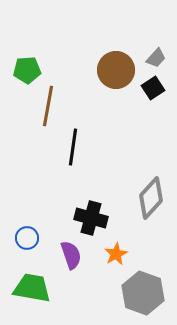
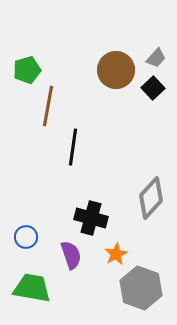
green pentagon: rotated 12 degrees counterclockwise
black square: rotated 10 degrees counterclockwise
blue circle: moved 1 px left, 1 px up
gray hexagon: moved 2 px left, 5 px up
